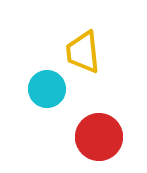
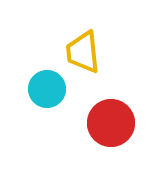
red circle: moved 12 px right, 14 px up
